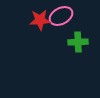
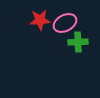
pink ellipse: moved 4 px right, 7 px down
